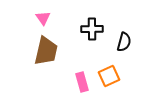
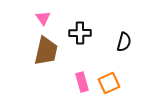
black cross: moved 12 px left, 4 px down
orange square: moved 7 px down
